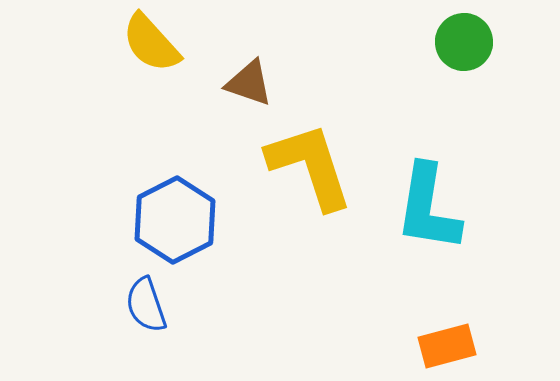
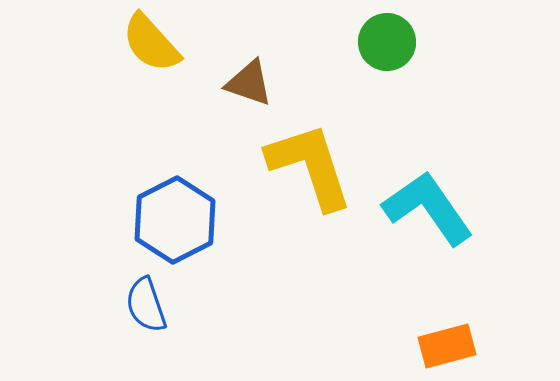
green circle: moved 77 px left
cyan L-shape: rotated 136 degrees clockwise
